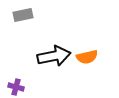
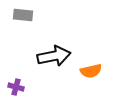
gray rectangle: rotated 18 degrees clockwise
orange semicircle: moved 4 px right, 14 px down
